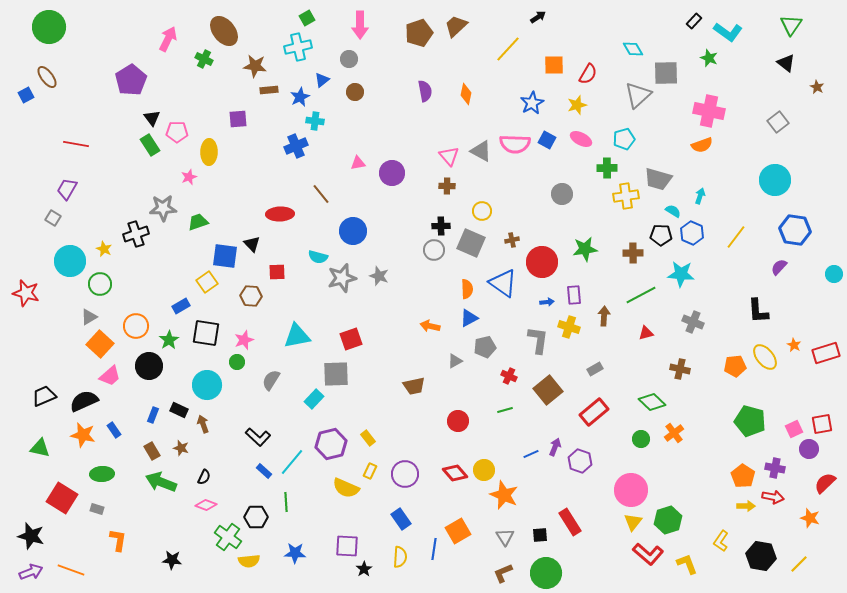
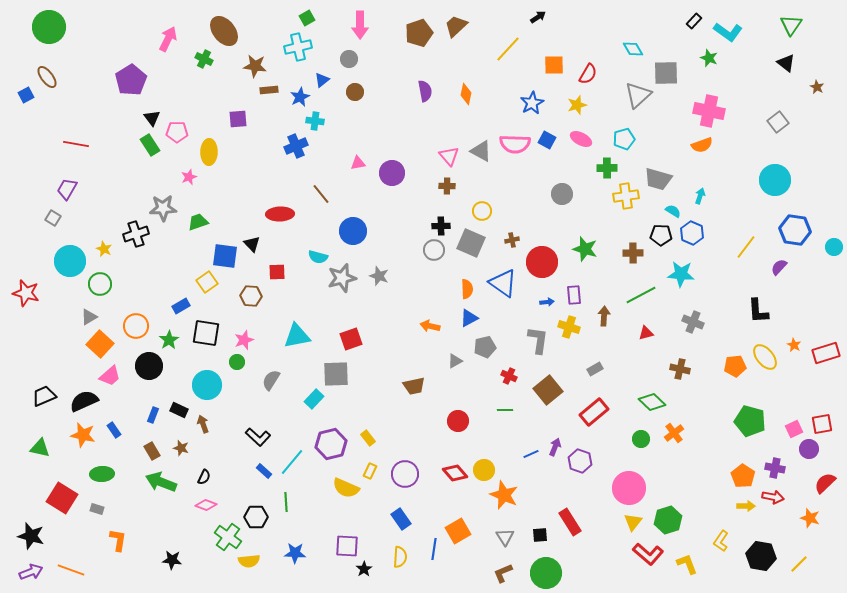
yellow line at (736, 237): moved 10 px right, 10 px down
green star at (585, 249): rotated 25 degrees clockwise
cyan circle at (834, 274): moved 27 px up
green line at (505, 410): rotated 14 degrees clockwise
pink circle at (631, 490): moved 2 px left, 2 px up
